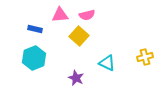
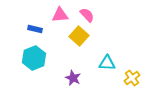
pink semicircle: rotated 119 degrees counterclockwise
yellow cross: moved 13 px left, 21 px down; rotated 21 degrees counterclockwise
cyan triangle: rotated 24 degrees counterclockwise
purple star: moved 3 px left
